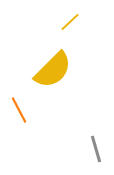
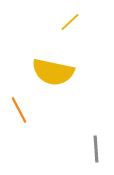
yellow semicircle: moved 2 px down; rotated 57 degrees clockwise
gray line: rotated 12 degrees clockwise
